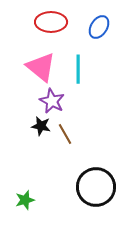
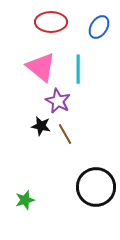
purple star: moved 6 px right
